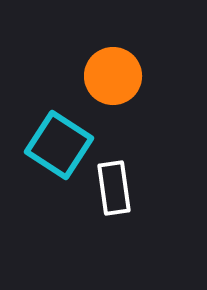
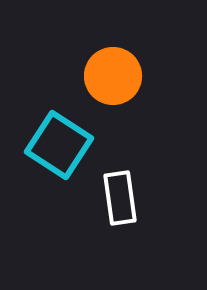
white rectangle: moved 6 px right, 10 px down
